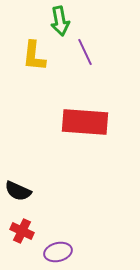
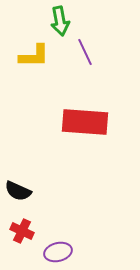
yellow L-shape: rotated 96 degrees counterclockwise
